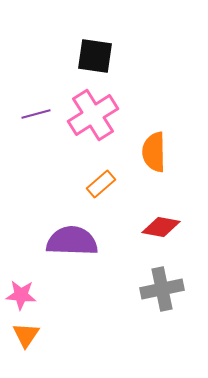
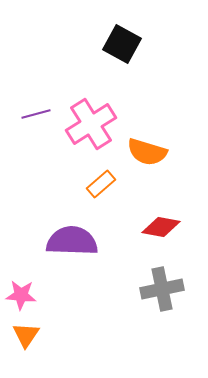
black square: moved 27 px right, 12 px up; rotated 21 degrees clockwise
pink cross: moved 2 px left, 9 px down
orange semicircle: moved 7 px left; rotated 72 degrees counterclockwise
